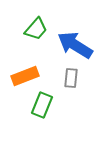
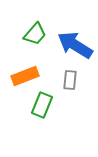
green trapezoid: moved 1 px left, 5 px down
gray rectangle: moved 1 px left, 2 px down
